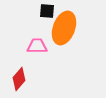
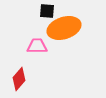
orange ellipse: rotated 52 degrees clockwise
